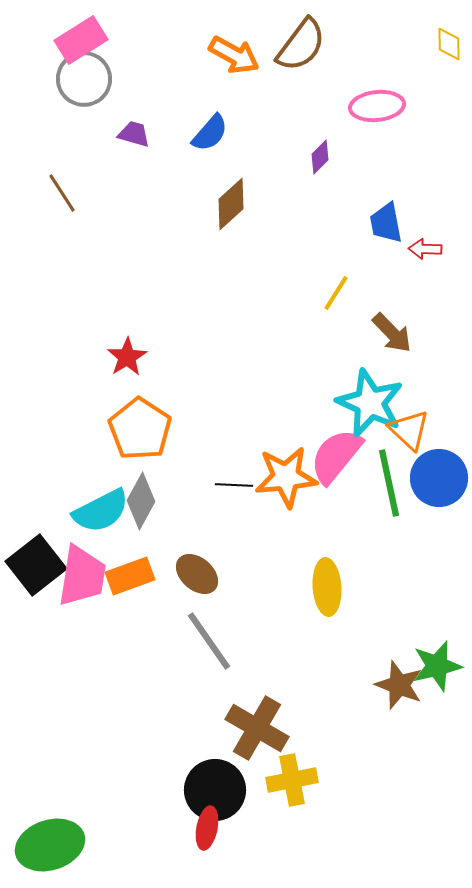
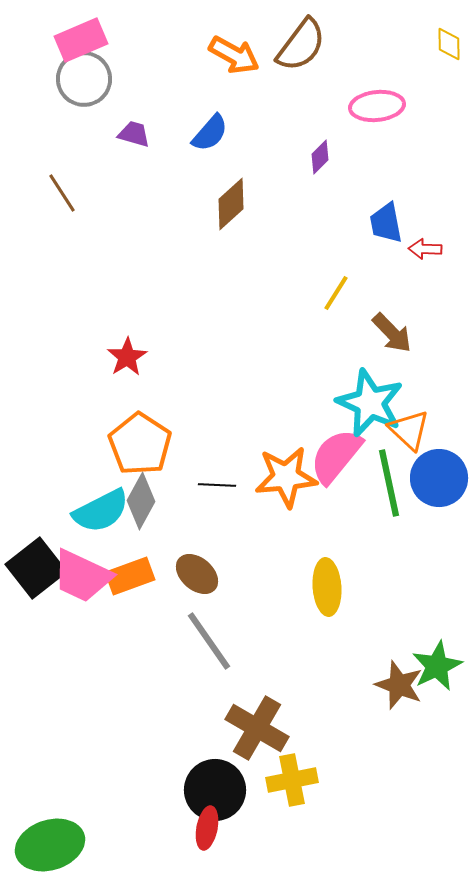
pink rectangle: rotated 9 degrees clockwise
orange pentagon: moved 15 px down
black line: moved 17 px left
black square: moved 3 px down
pink trapezoid: rotated 106 degrees clockwise
green star: rotated 12 degrees counterclockwise
